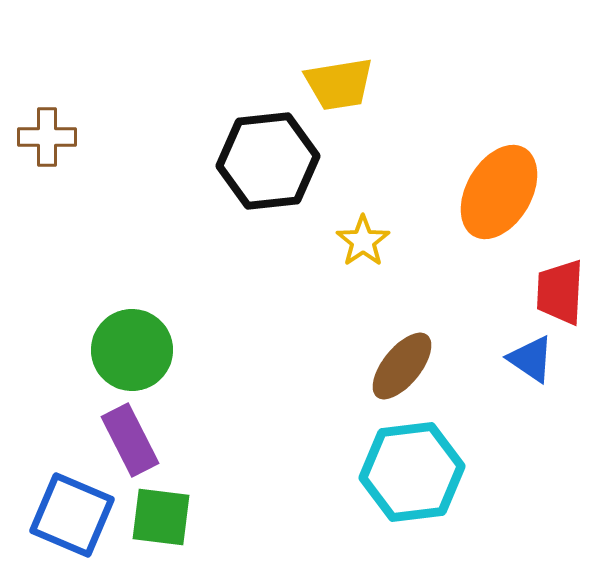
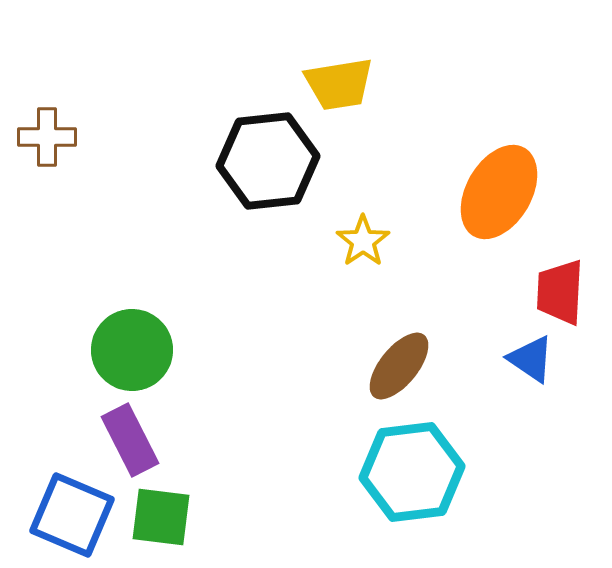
brown ellipse: moved 3 px left
